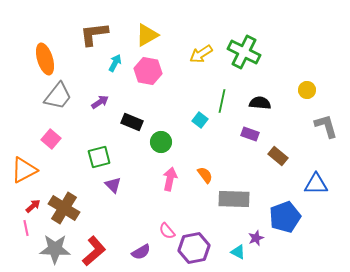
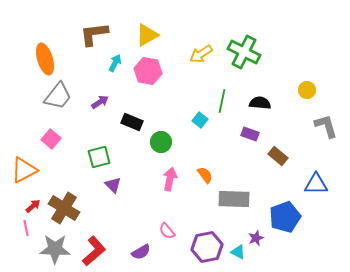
purple hexagon: moved 13 px right, 1 px up
